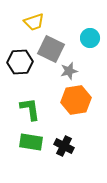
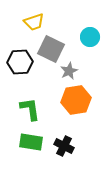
cyan circle: moved 1 px up
gray star: rotated 12 degrees counterclockwise
